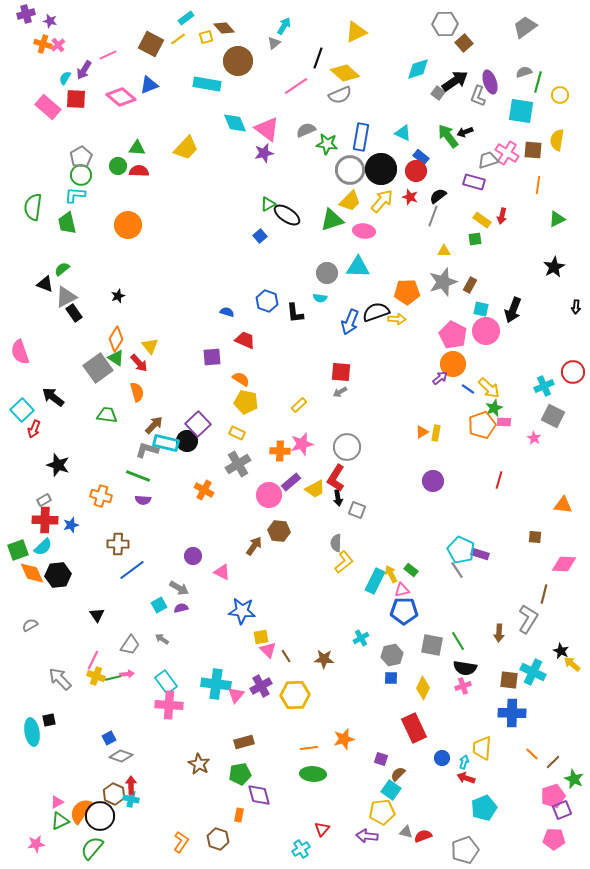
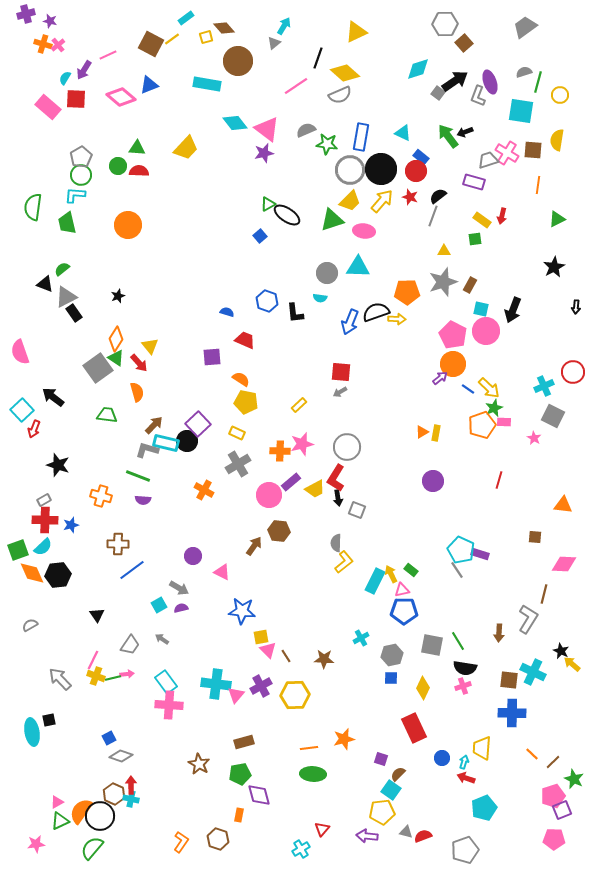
yellow line at (178, 39): moved 6 px left
cyan diamond at (235, 123): rotated 15 degrees counterclockwise
